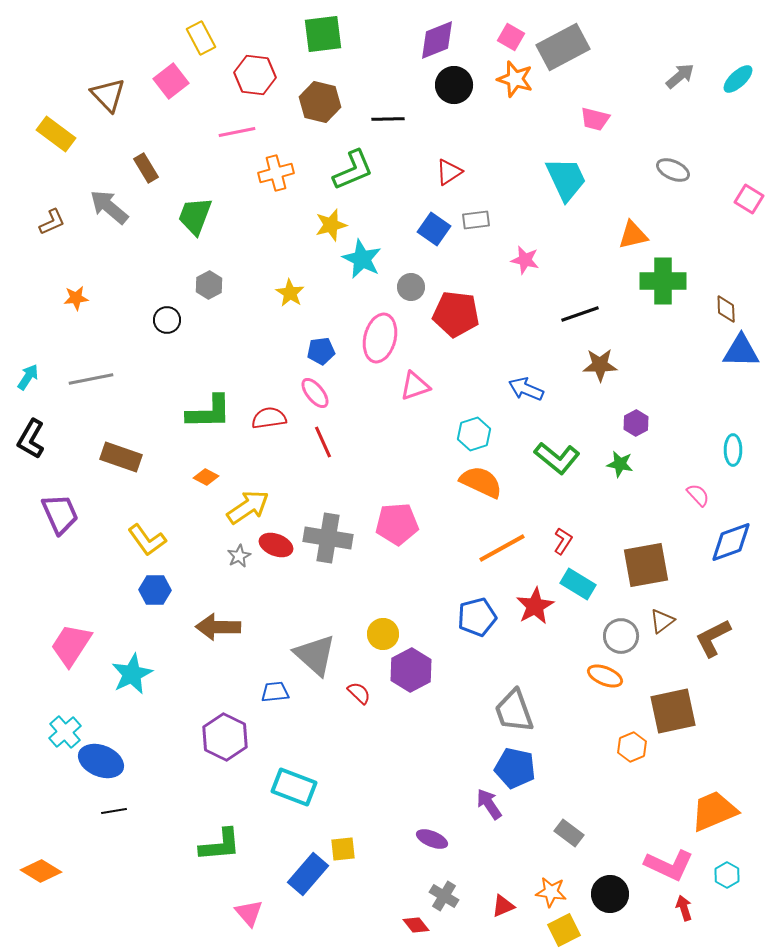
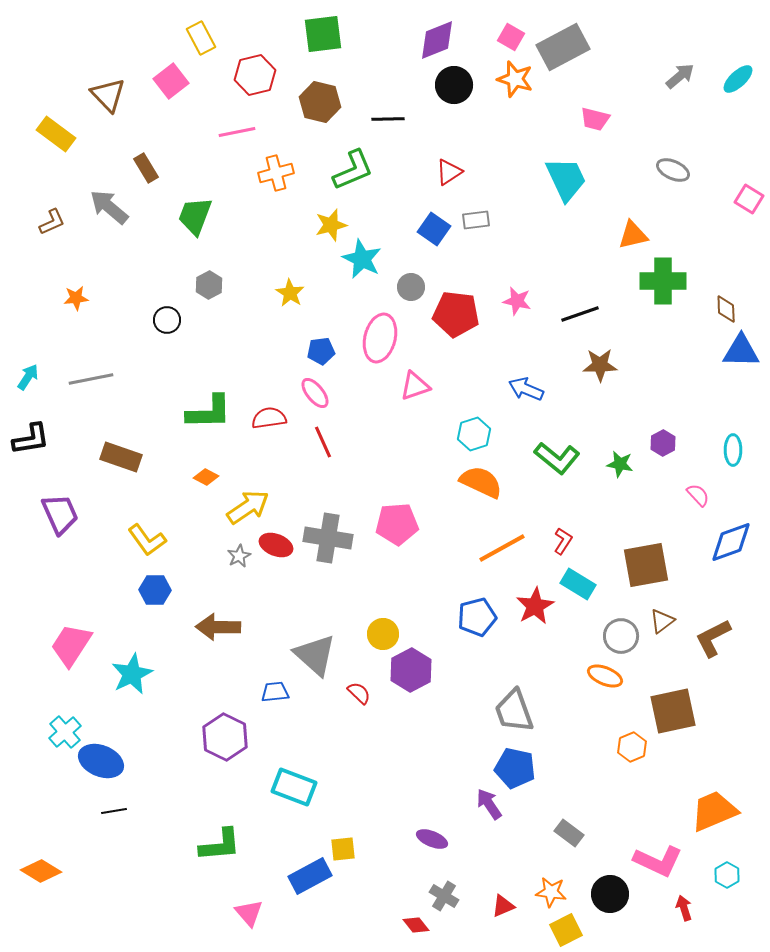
red hexagon at (255, 75): rotated 21 degrees counterclockwise
pink star at (525, 260): moved 8 px left, 41 px down
purple hexagon at (636, 423): moved 27 px right, 20 px down
black L-shape at (31, 439): rotated 129 degrees counterclockwise
pink L-shape at (669, 865): moved 11 px left, 4 px up
blue rectangle at (308, 874): moved 2 px right, 2 px down; rotated 21 degrees clockwise
yellow square at (564, 930): moved 2 px right
